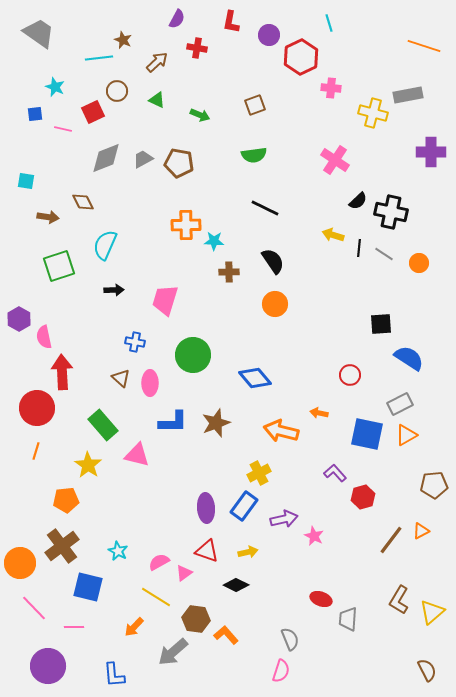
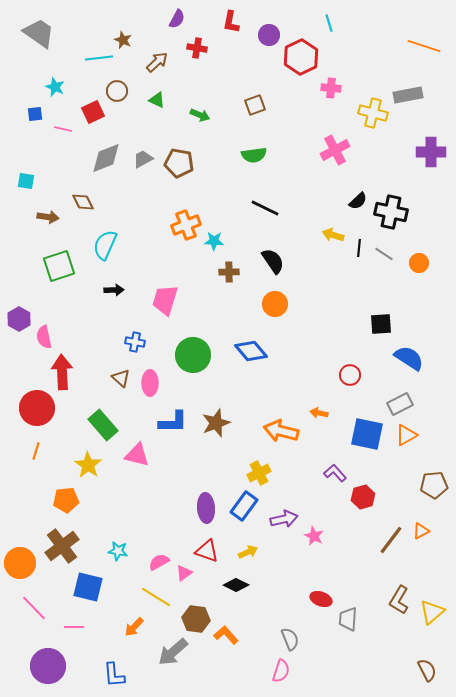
pink cross at (335, 160): moved 10 px up; rotated 28 degrees clockwise
orange cross at (186, 225): rotated 20 degrees counterclockwise
blue diamond at (255, 378): moved 4 px left, 27 px up
cyan star at (118, 551): rotated 18 degrees counterclockwise
yellow arrow at (248, 552): rotated 12 degrees counterclockwise
